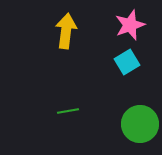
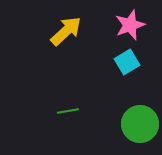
yellow arrow: rotated 40 degrees clockwise
